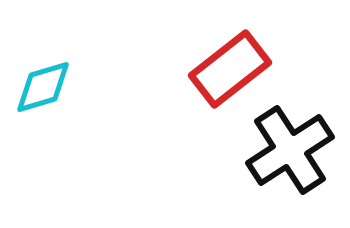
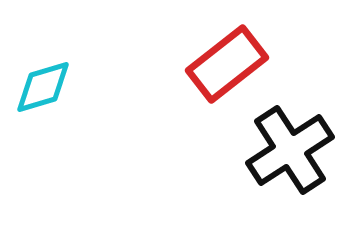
red rectangle: moved 3 px left, 5 px up
